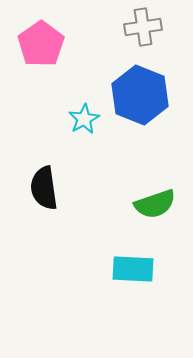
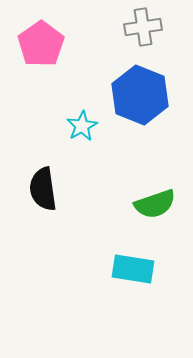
cyan star: moved 2 px left, 7 px down
black semicircle: moved 1 px left, 1 px down
cyan rectangle: rotated 6 degrees clockwise
